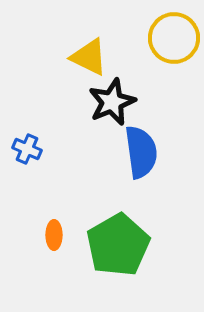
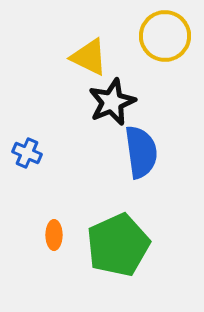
yellow circle: moved 9 px left, 2 px up
blue cross: moved 4 px down
green pentagon: rotated 6 degrees clockwise
